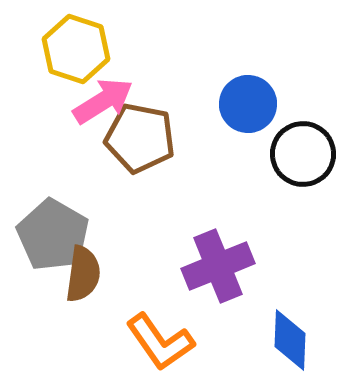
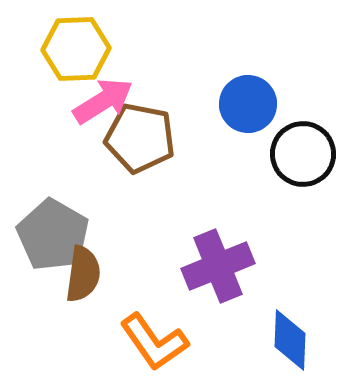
yellow hexagon: rotated 20 degrees counterclockwise
orange L-shape: moved 6 px left
